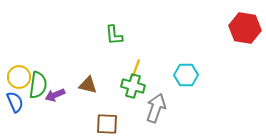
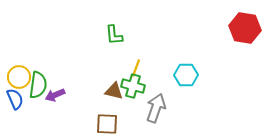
brown triangle: moved 26 px right, 6 px down
blue semicircle: moved 3 px up
